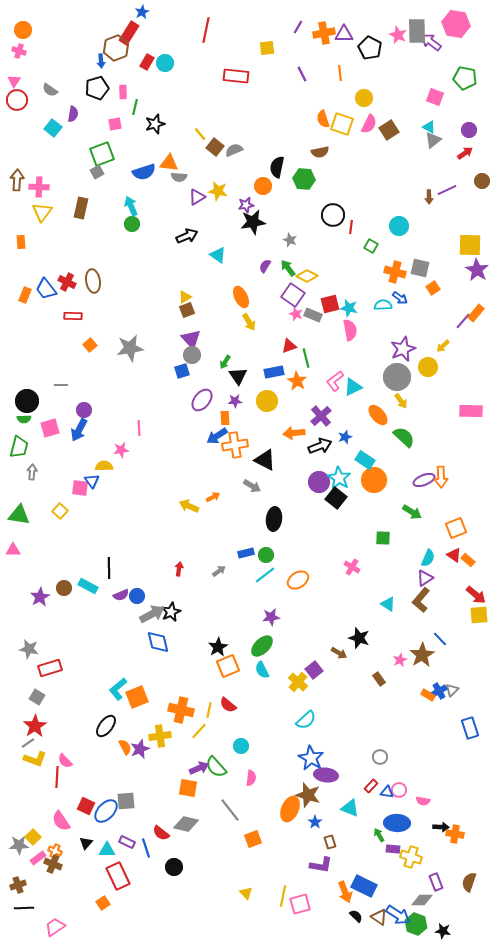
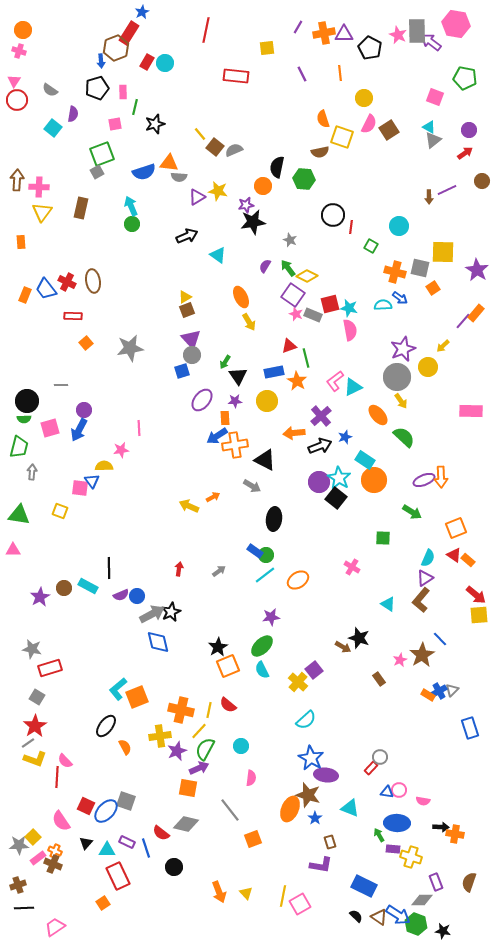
yellow square at (342, 124): moved 13 px down
yellow square at (470, 245): moved 27 px left, 7 px down
orange square at (90, 345): moved 4 px left, 2 px up
yellow square at (60, 511): rotated 21 degrees counterclockwise
blue rectangle at (246, 553): moved 9 px right, 2 px up; rotated 49 degrees clockwise
gray star at (29, 649): moved 3 px right
brown arrow at (339, 653): moved 4 px right, 6 px up
purple star at (140, 749): moved 37 px right, 2 px down
green semicircle at (216, 767): moved 11 px left, 18 px up; rotated 70 degrees clockwise
red rectangle at (371, 786): moved 18 px up
gray square at (126, 801): rotated 24 degrees clockwise
blue star at (315, 822): moved 4 px up
orange arrow at (345, 892): moved 126 px left
pink square at (300, 904): rotated 15 degrees counterclockwise
